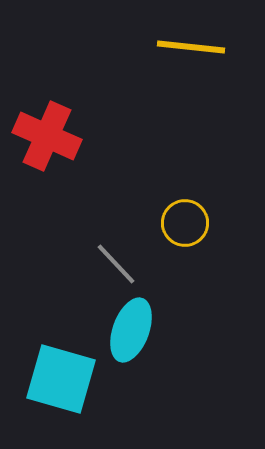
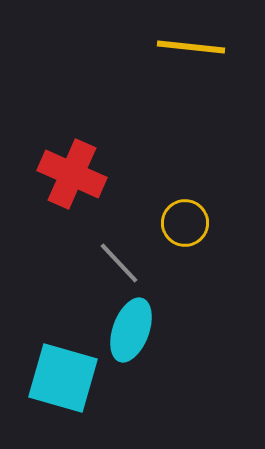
red cross: moved 25 px right, 38 px down
gray line: moved 3 px right, 1 px up
cyan square: moved 2 px right, 1 px up
